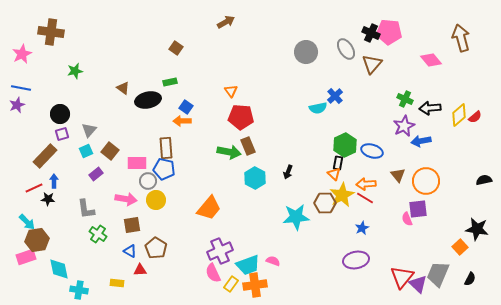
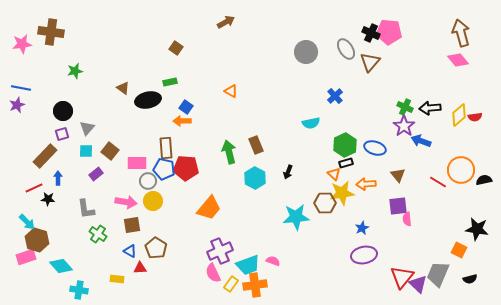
brown arrow at (461, 38): moved 5 px up
pink star at (22, 54): moved 10 px up; rotated 18 degrees clockwise
pink diamond at (431, 60): moved 27 px right
brown triangle at (372, 64): moved 2 px left, 2 px up
orange triangle at (231, 91): rotated 24 degrees counterclockwise
green cross at (405, 99): moved 8 px down
cyan semicircle at (318, 108): moved 7 px left, 15 px down
black circle at (60, 114): moved 3 px right, 3 px up
red pentagon at (241, 117): moved 55 px left, 51 px down
red semicircle at (475, 117): rotated 32 degrees clockwise
purple star at (404, 126): rotated 10 degrees counterclockwise
gray triangle at (89, 130): moved 2 px left, 2 px up
blue arrow at (421, 141): rotated 30 degrees clockwise
brown rectangle at (248, 146): moved 8 px right, 1 px up
cyan square at (86, 151): rotated 24 degrees clockwise
blue ellipse at (372, 151): moved 3 px right, 3 px up
green arrow at (229, 152): rotated 115 degrees counterclockwise
black rectangle at (338, 163): moved 8 px right; rotated 64 degrees clockwise
blue arrow at (54, 181): moved 4 px right, 3 px up
orange circle at (426, 181): moved 35 px right, 11 px up
yellow star at (342, 195): moved 2 px up; rotated 20 degrees clockwise
red line at (365, 198): moved 73 px right, 16 px up
pink arrow at (126, 199): moved 3 px down
yellow circle at (156, 200): moved 3 px left, 1 px down
purple square at (418, 209): moved 20 px left, 3 px up
pink semicircle at (407, 219): rotated 16 degrees clockwise
brown hexagon at (37, 240): rotated 25 degrees clockwise
orange square at (460, 247): moved 1 px left, 3 px down; rotated 21 degrees counterclockwise
purple ellipse at (356, 260): moved 8 px right, 5 px up
cyan diamond at (59, 269): moved 2 px right, 3 px up; rotated 30 degrees counterclockwise
red triangle at (140, 270): moved 2 px up
black semicircle at (470, 279): rotated 48 degrees clockwise
yellow rectangle at (117, 283): moved 4 px up
